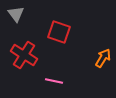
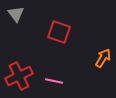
red cross: moved 5 px left, 21 px down; rotated 32 degrees clockwise
